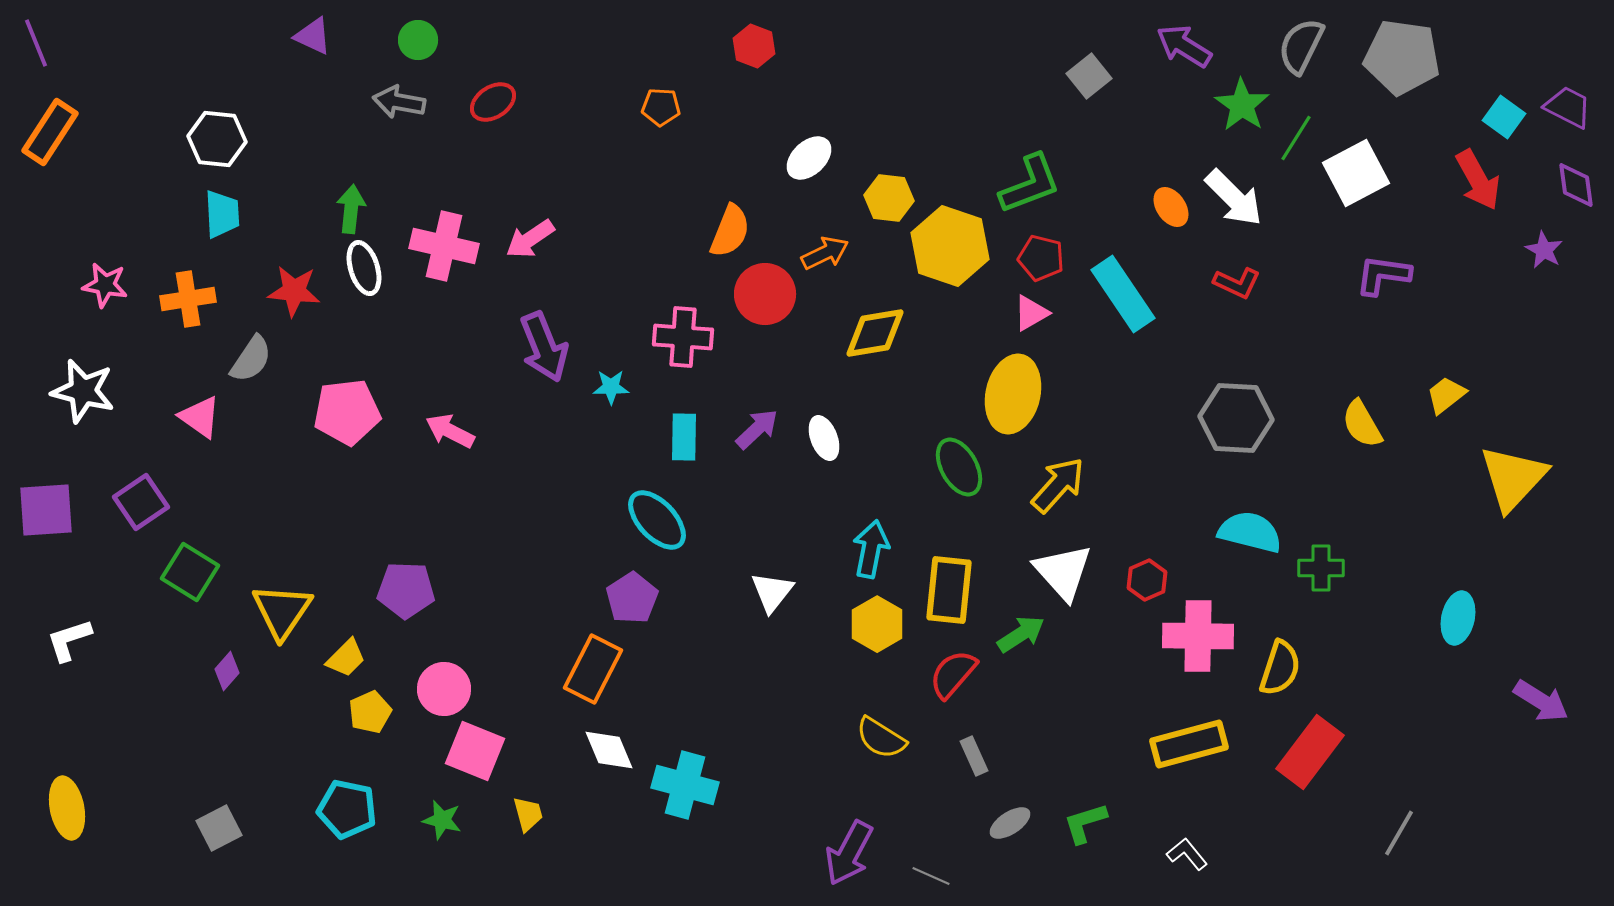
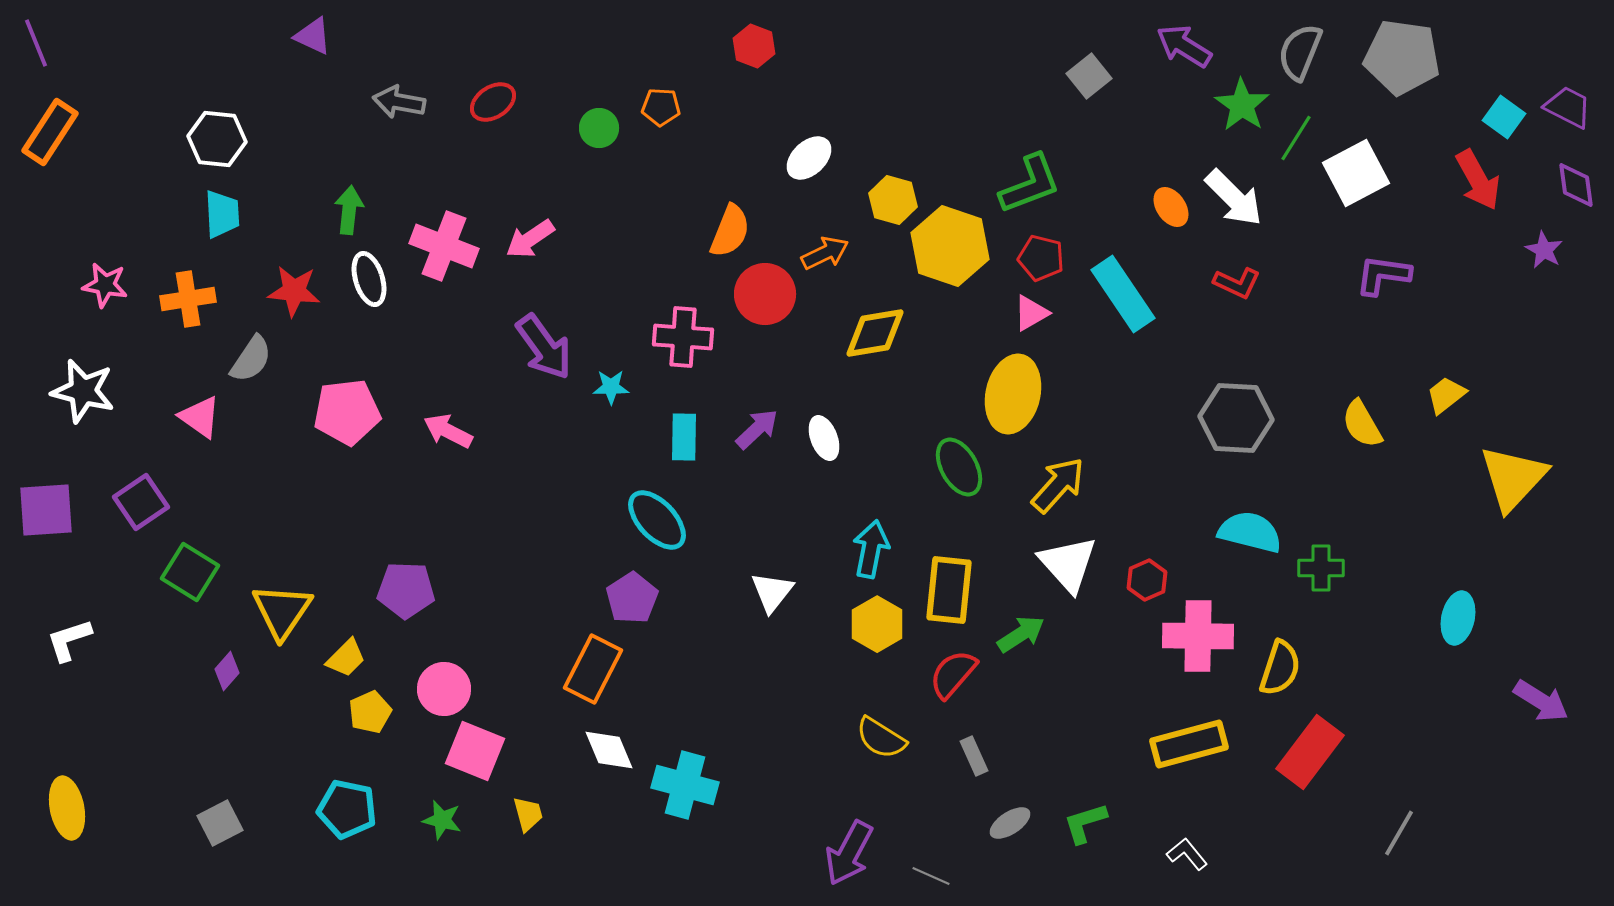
green circle at (418, 40): moved 181 px right, 88 px down
gray semicircle at (1301, 46): moved 1 px left, 6 px down; rotated 4 degrees counterclockwise
yellow hexagon at (889, 198): moved 4 px right, 2 px down; rotated 9 degrees clockwise
green arrow at (351, 209): moved 2 px left, 1 px down
pink cross at (444, 246): rotated 8 degrees clockwise
white ellipse at (364, 268): moved 5 px right, 11 px down
purple arrow at (544, 347): rotated 14 degrees counterclockwise
pink arrow at (450, 431): moved 2 px left
white triangle at (1063, 572): moved 5 px right, 8 px up
gray square at (219, 828): moved 1 px right, 5 px up
